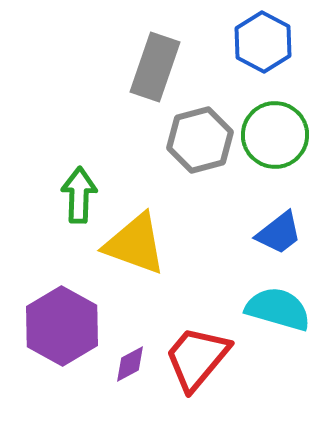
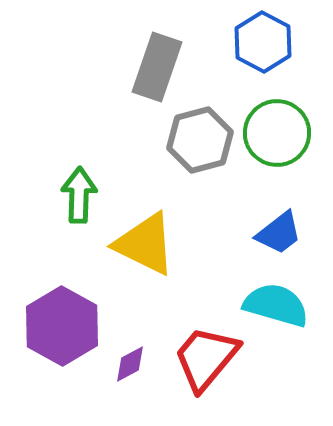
gray rectangle: moved 2 px right
green circle: moved 2 px right, 2 px up
yellow triangle: moved 10 px right; rotated 6 degrees clockwise
cyan semicircle: moved 2 px left, 4 px up
red trapezoid: moved 9 px right
